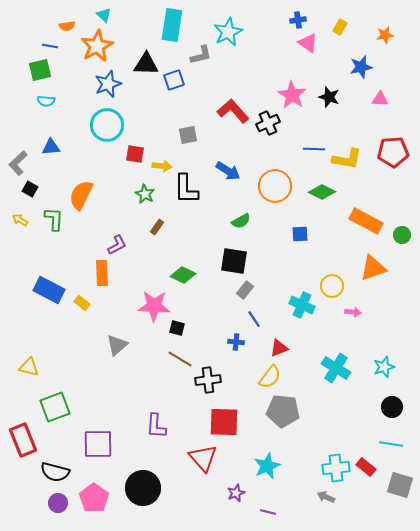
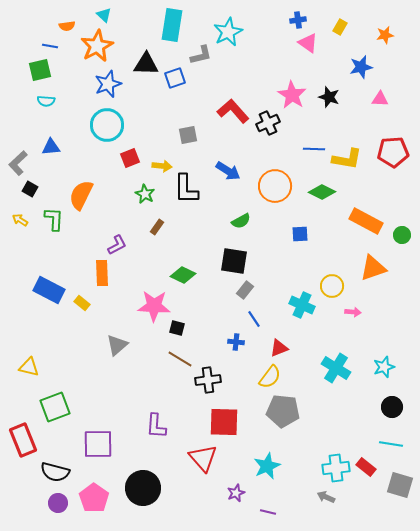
blue square at (174, 80): moved 1 px right, 2 px up
red square at (135, 154): moved 5 px left, 4 px down; rotated 30 degrees counterclockwise
